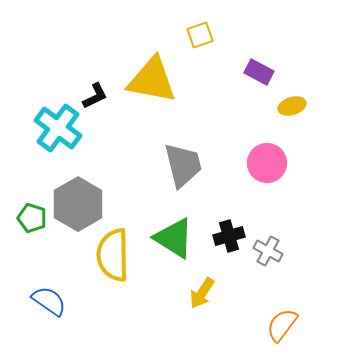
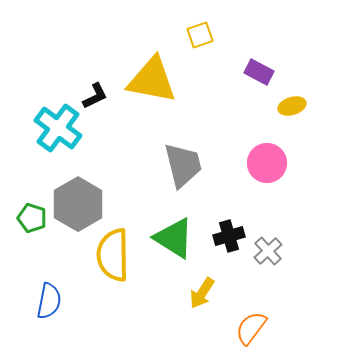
gray cross: rotated 20 degrees clockwise
blue semicircle: rotated 66 degrees clockwise
orange semicircle: moved 31 px left, 3 px down
